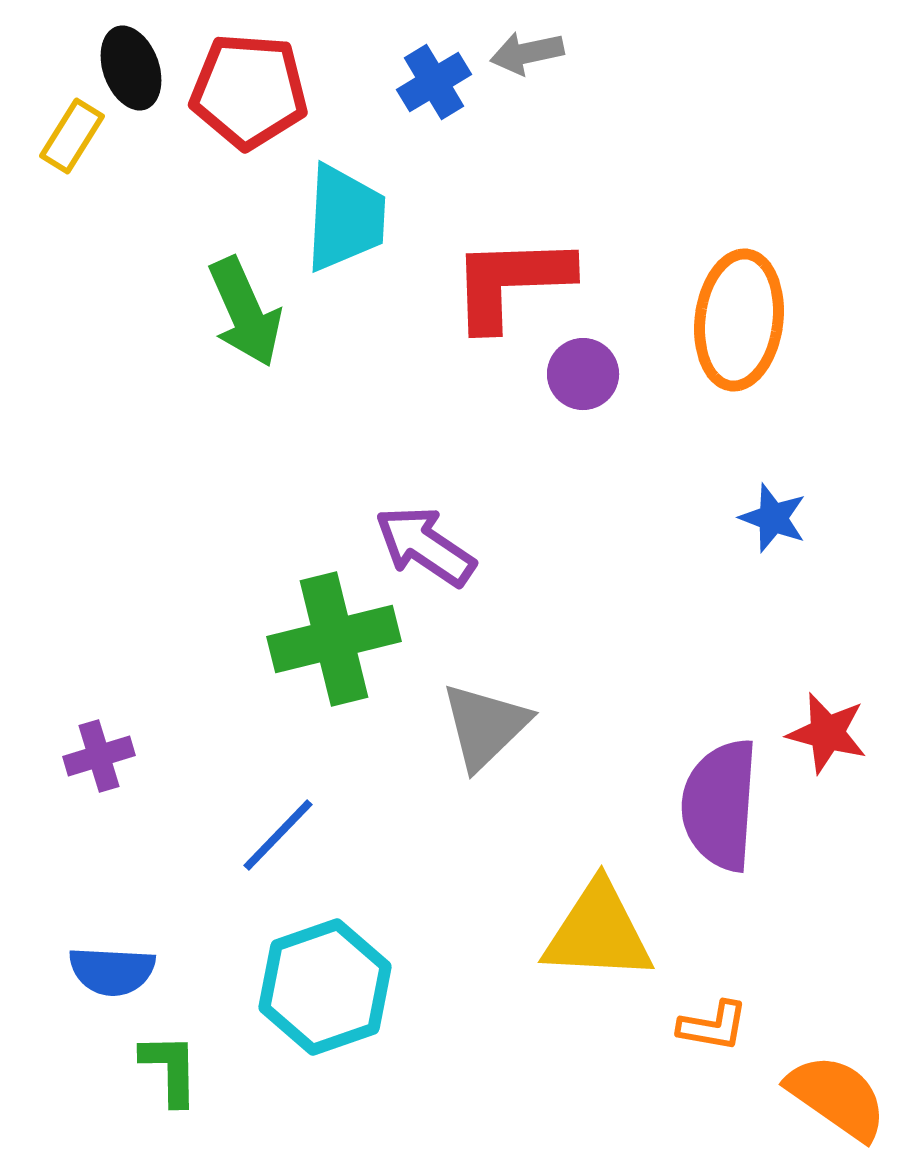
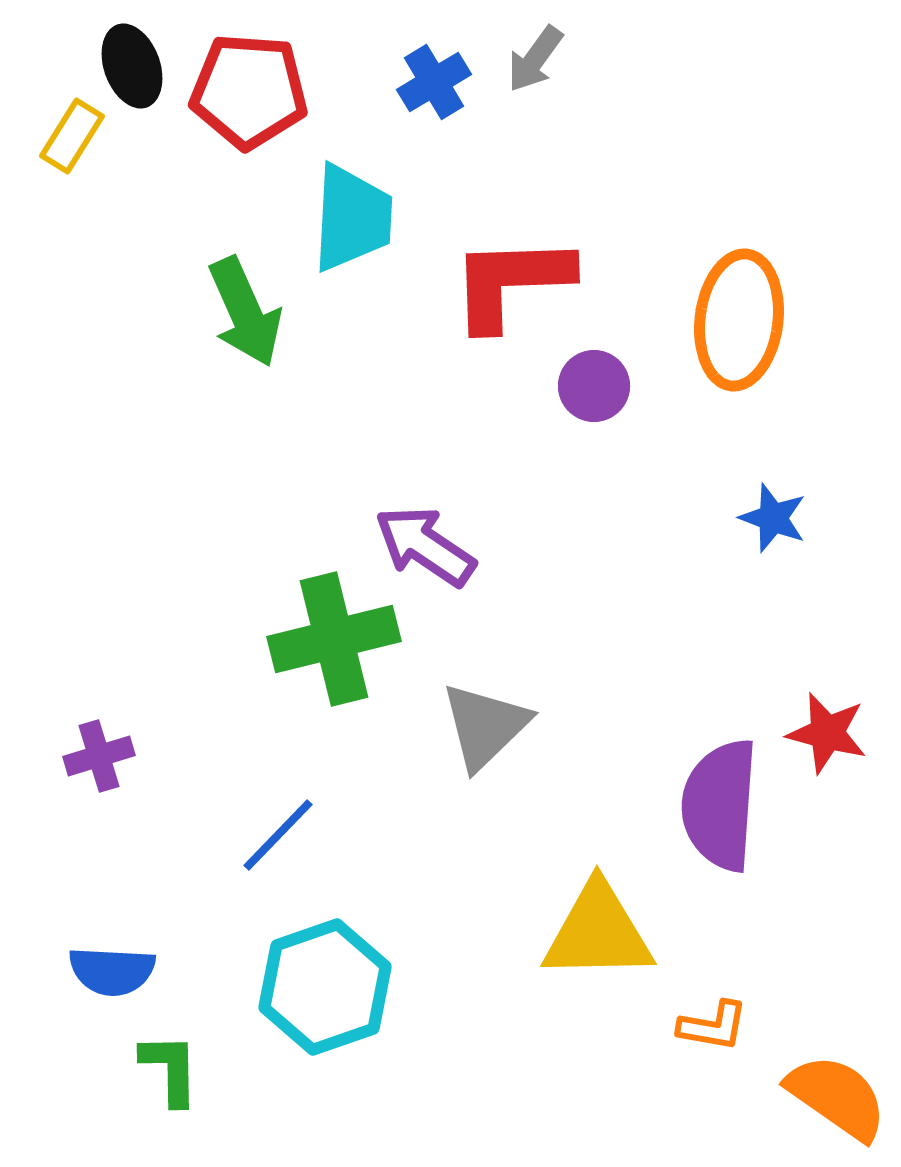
gray arrow: moved 8 px right, 6 px down; rotated 42 degrees counterclockwise
black ellipse: moved 1 px right, 2 px up
cyan trapezoid: moved 7 px right
purple circle: moved 11 px right, 12 px down
yellow triangle: rotated 4 degrees counterclockwise
